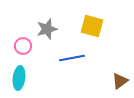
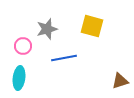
blue line: moved 8 px left
brown triangle: rotated 18 degrees clockwise
